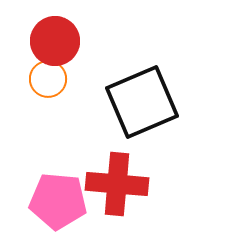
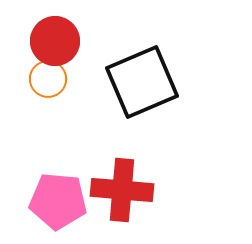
black square: moved 20 px up
red cross: moved 5 px right, 6 px down
